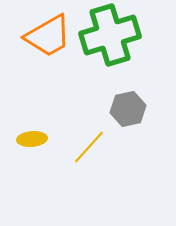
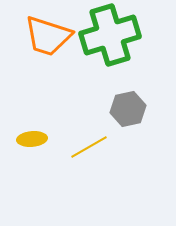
orange trapezoid: rotated 48 degrees clockwise
yellow line: rotated 18 degrees clockwise
